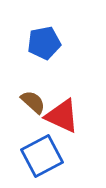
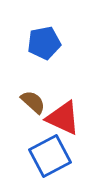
red triangle: moved 1 px right, 2 px down
blue square: moved 8 px right
